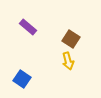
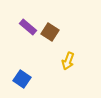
brown square: moved 21 px left, 7 px up
yellow arrow: rotated 36 degrees clockwise
